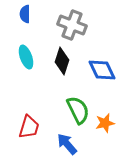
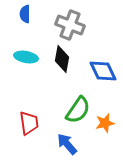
gray cross: moved 2 px left
cyan ellipse: rotated 60 degrees counterclockwise
black diamond: moved 2 px up; rotated 8 degrees counterclockwise
blue diamond: moved 1 px right, 1 px down
green semicircle: rotated 60 degrees clockwise
red trapezoid: moved 4 px up; rotated 25 degrees counterclockwise
